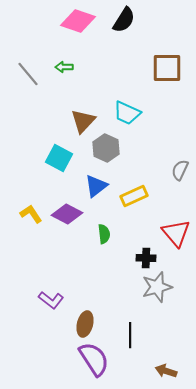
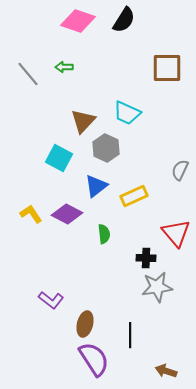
gray star: rotated 8 degrees clockwise
